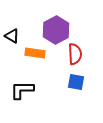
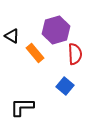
purple hexagon: rotated 12 degrees clockwise
orange rectangle: rotated 42 degrees clockwise
blue square: moved 11 px left, 4 px down; rotated 30 degrees clockwise
black L-shape: moved 17 px down
